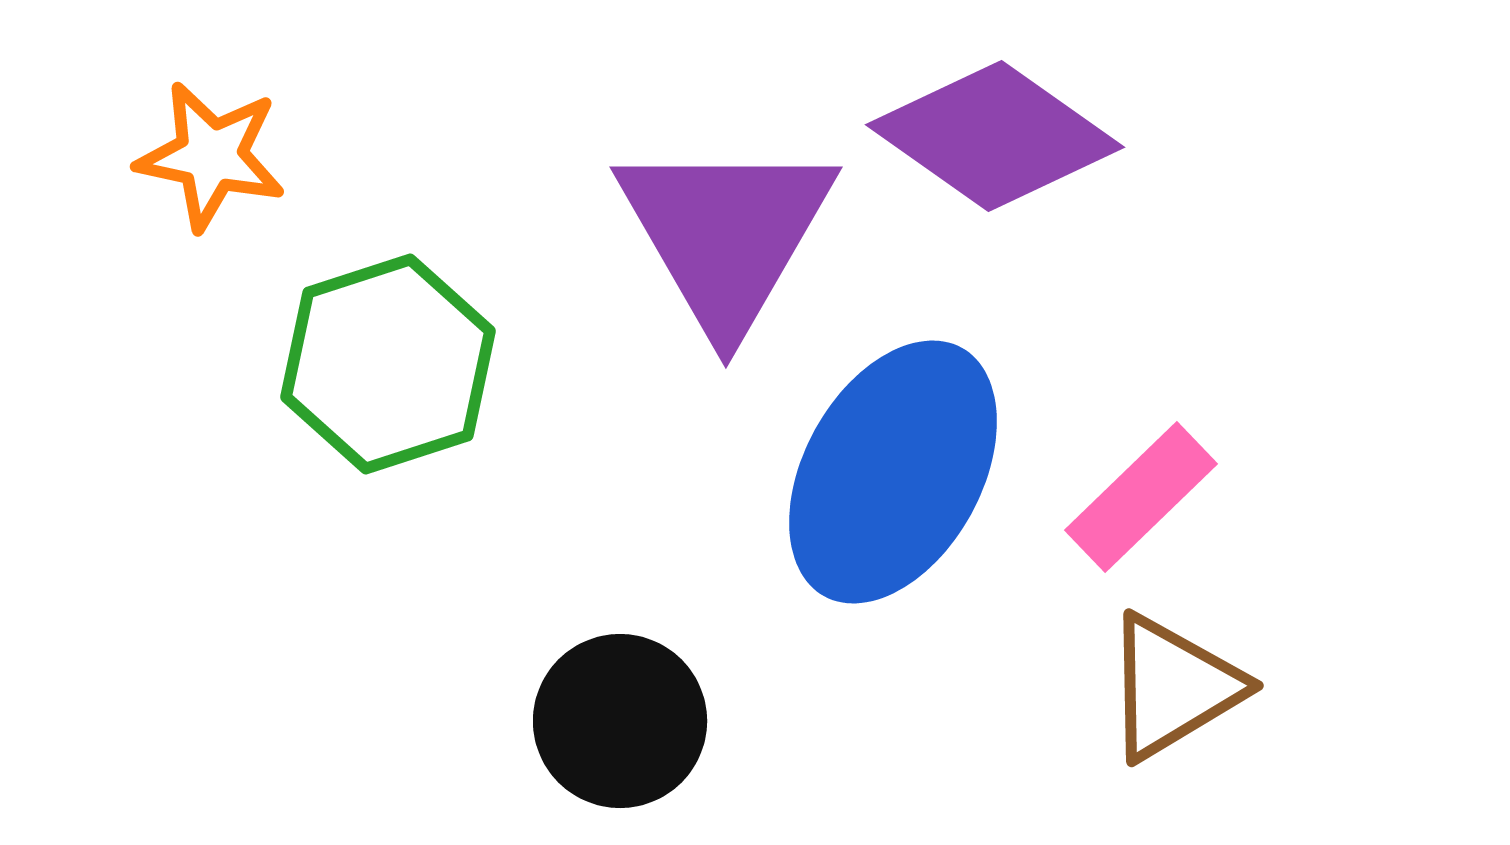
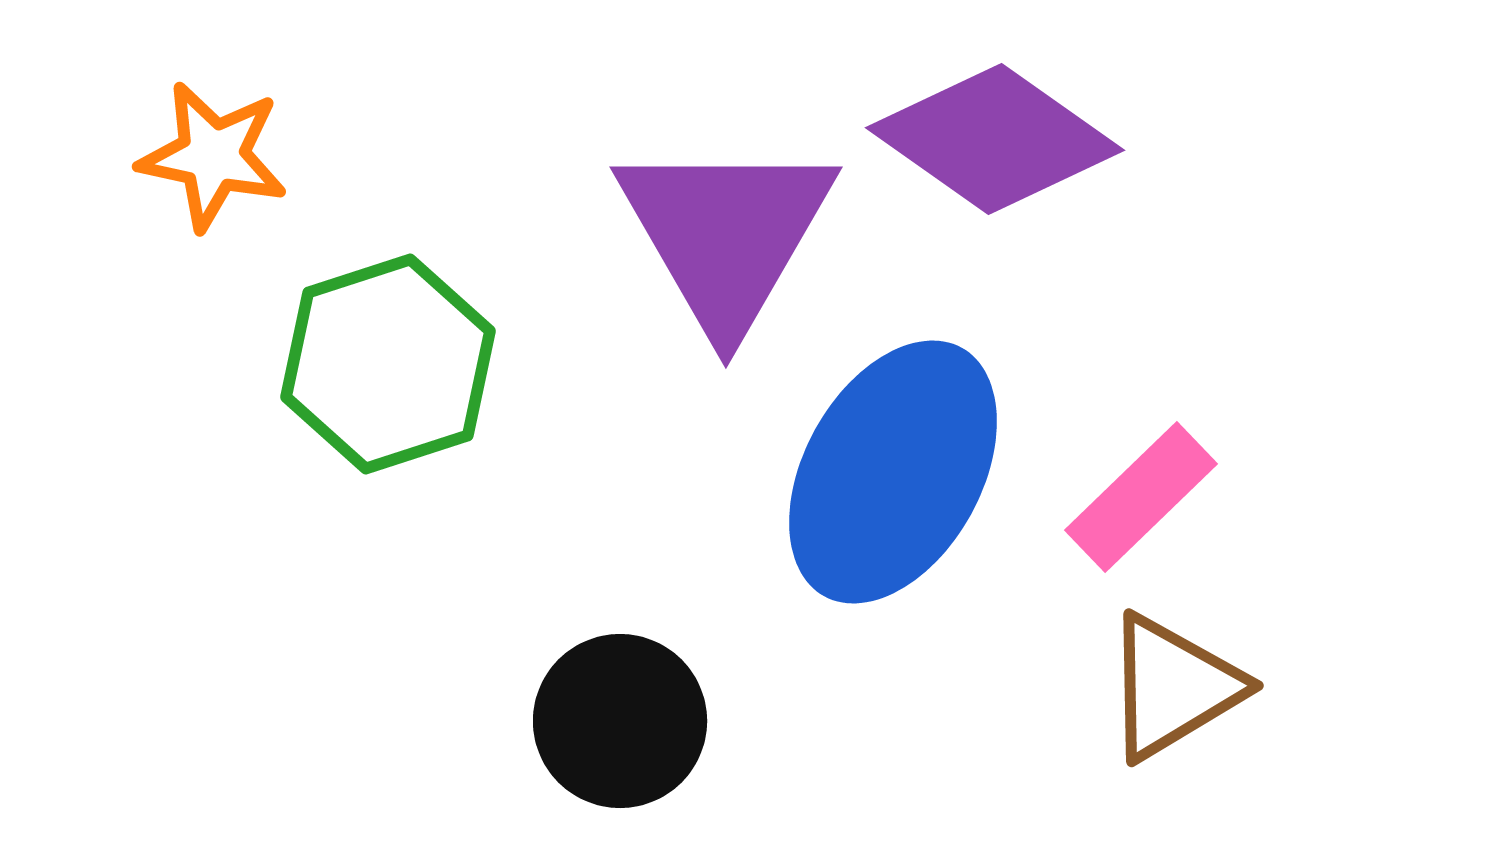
purple diamond: moved 3 px down
orange star: moved 2 px right
